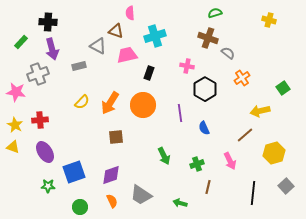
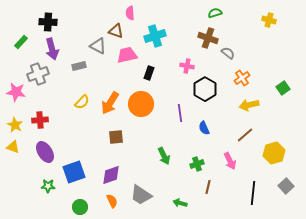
orange circle at (143, 105): moved 2 px left, 1 px up
yellow arrow at (260, 111): moved 11 px left, 6 px up
